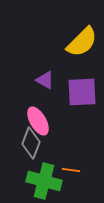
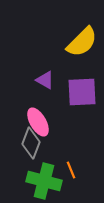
pink ellipse: moved 1 px down
orange line: rotated 60 degrees clockwise
